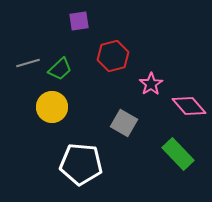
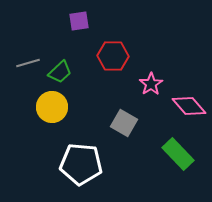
red hexagon: rotated 16 degrees clockwise
green trapezoid: moved 3 px down
